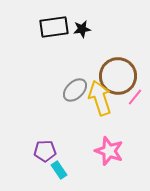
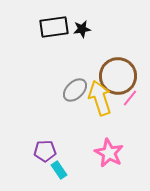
pink line: moved 5 px left, 1 px down
pink star: moved 2 px down; rotated 8 degrees clockwise
